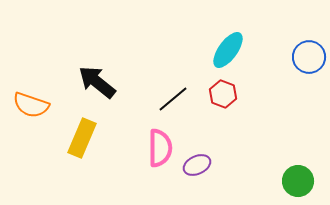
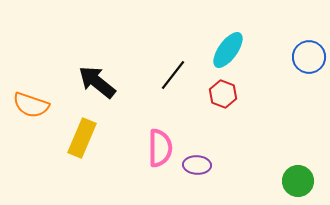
black line: moved 24 px up; rotated 12 degrees counterclockwise
purple ellipse: rotated 28 degrees clockwise
